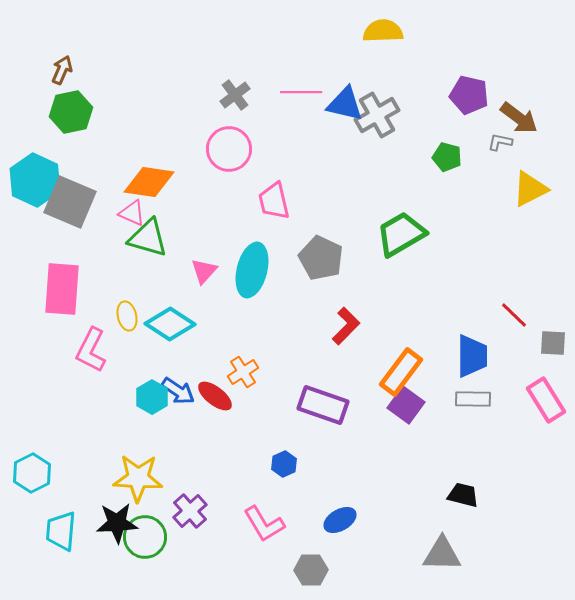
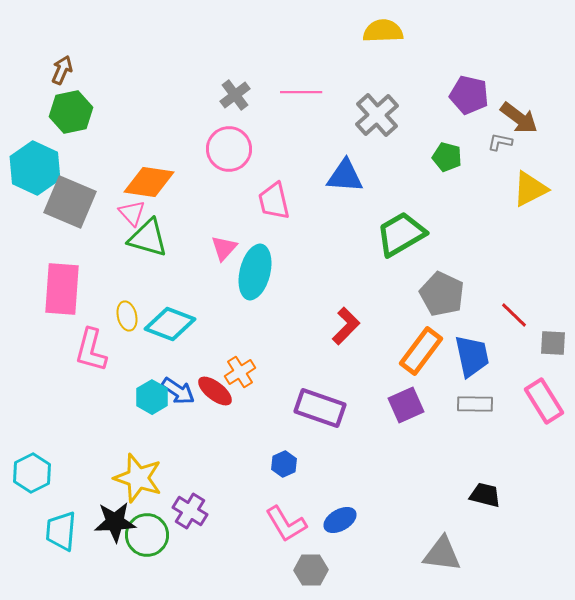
blue triangle at (345, 104): moved 72 px down; rotated 9 degrees counterclockwise
gray cross at (377, 115): rotated 12 degrees counterclockwise
cyan hexagon at (35, 180): moved 12 px up
pink triangle at (132, 213): rotated 24 degrees clockwise
gray pentagon at (321, 258): moved 121 px right, 36 px down
cyan ellipse at (252, 270): moved 3 px right, 2 px down
pink triangle at (204, 271): moved 20 px right, 23 px up
cyan diamond at (170, 324): rotated 12 degrees counterclockwise
pink L-shape at (91, 350): rotated 12 degrees counterclockwise
blue trapezoid at (472, 356): rotated 12 degrees counterclockwise
orange cross at (243, 372): moved 3 px left
orange rectangle at (401, 372): moved 20 px right, 21 px up
red ellipse at (215, 396): moved 5 px up
gray rectangle at (473, 399): moved 2 px right, 5 px down
pink rectangle at (546, 400): moved 2 px left, 1 px down
purple rectangle at (323, 405): moved 3 px left, 3 px down
purple square at (406, 405): rotated 30 degrees clockwise
yellow star at (138, 478): rotated 15 degrees clockwise
black trapezoid at (463, 495): moved 22 px right
purple cross at (190, 511): rotated 16 degrees counterclockwise
black star at (117, 523): moved 2 px left, 1 px up
pink L-shape at (264, 524): moved 22 px right
green circle at (145, 537): moved 2 px right, 2 px up
gray triangle at (442, 554): rotated 6 degrees clockwise
